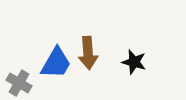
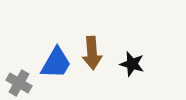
brown arrow: moved 4 px right
black star: moved 2 px left, 2 px down
